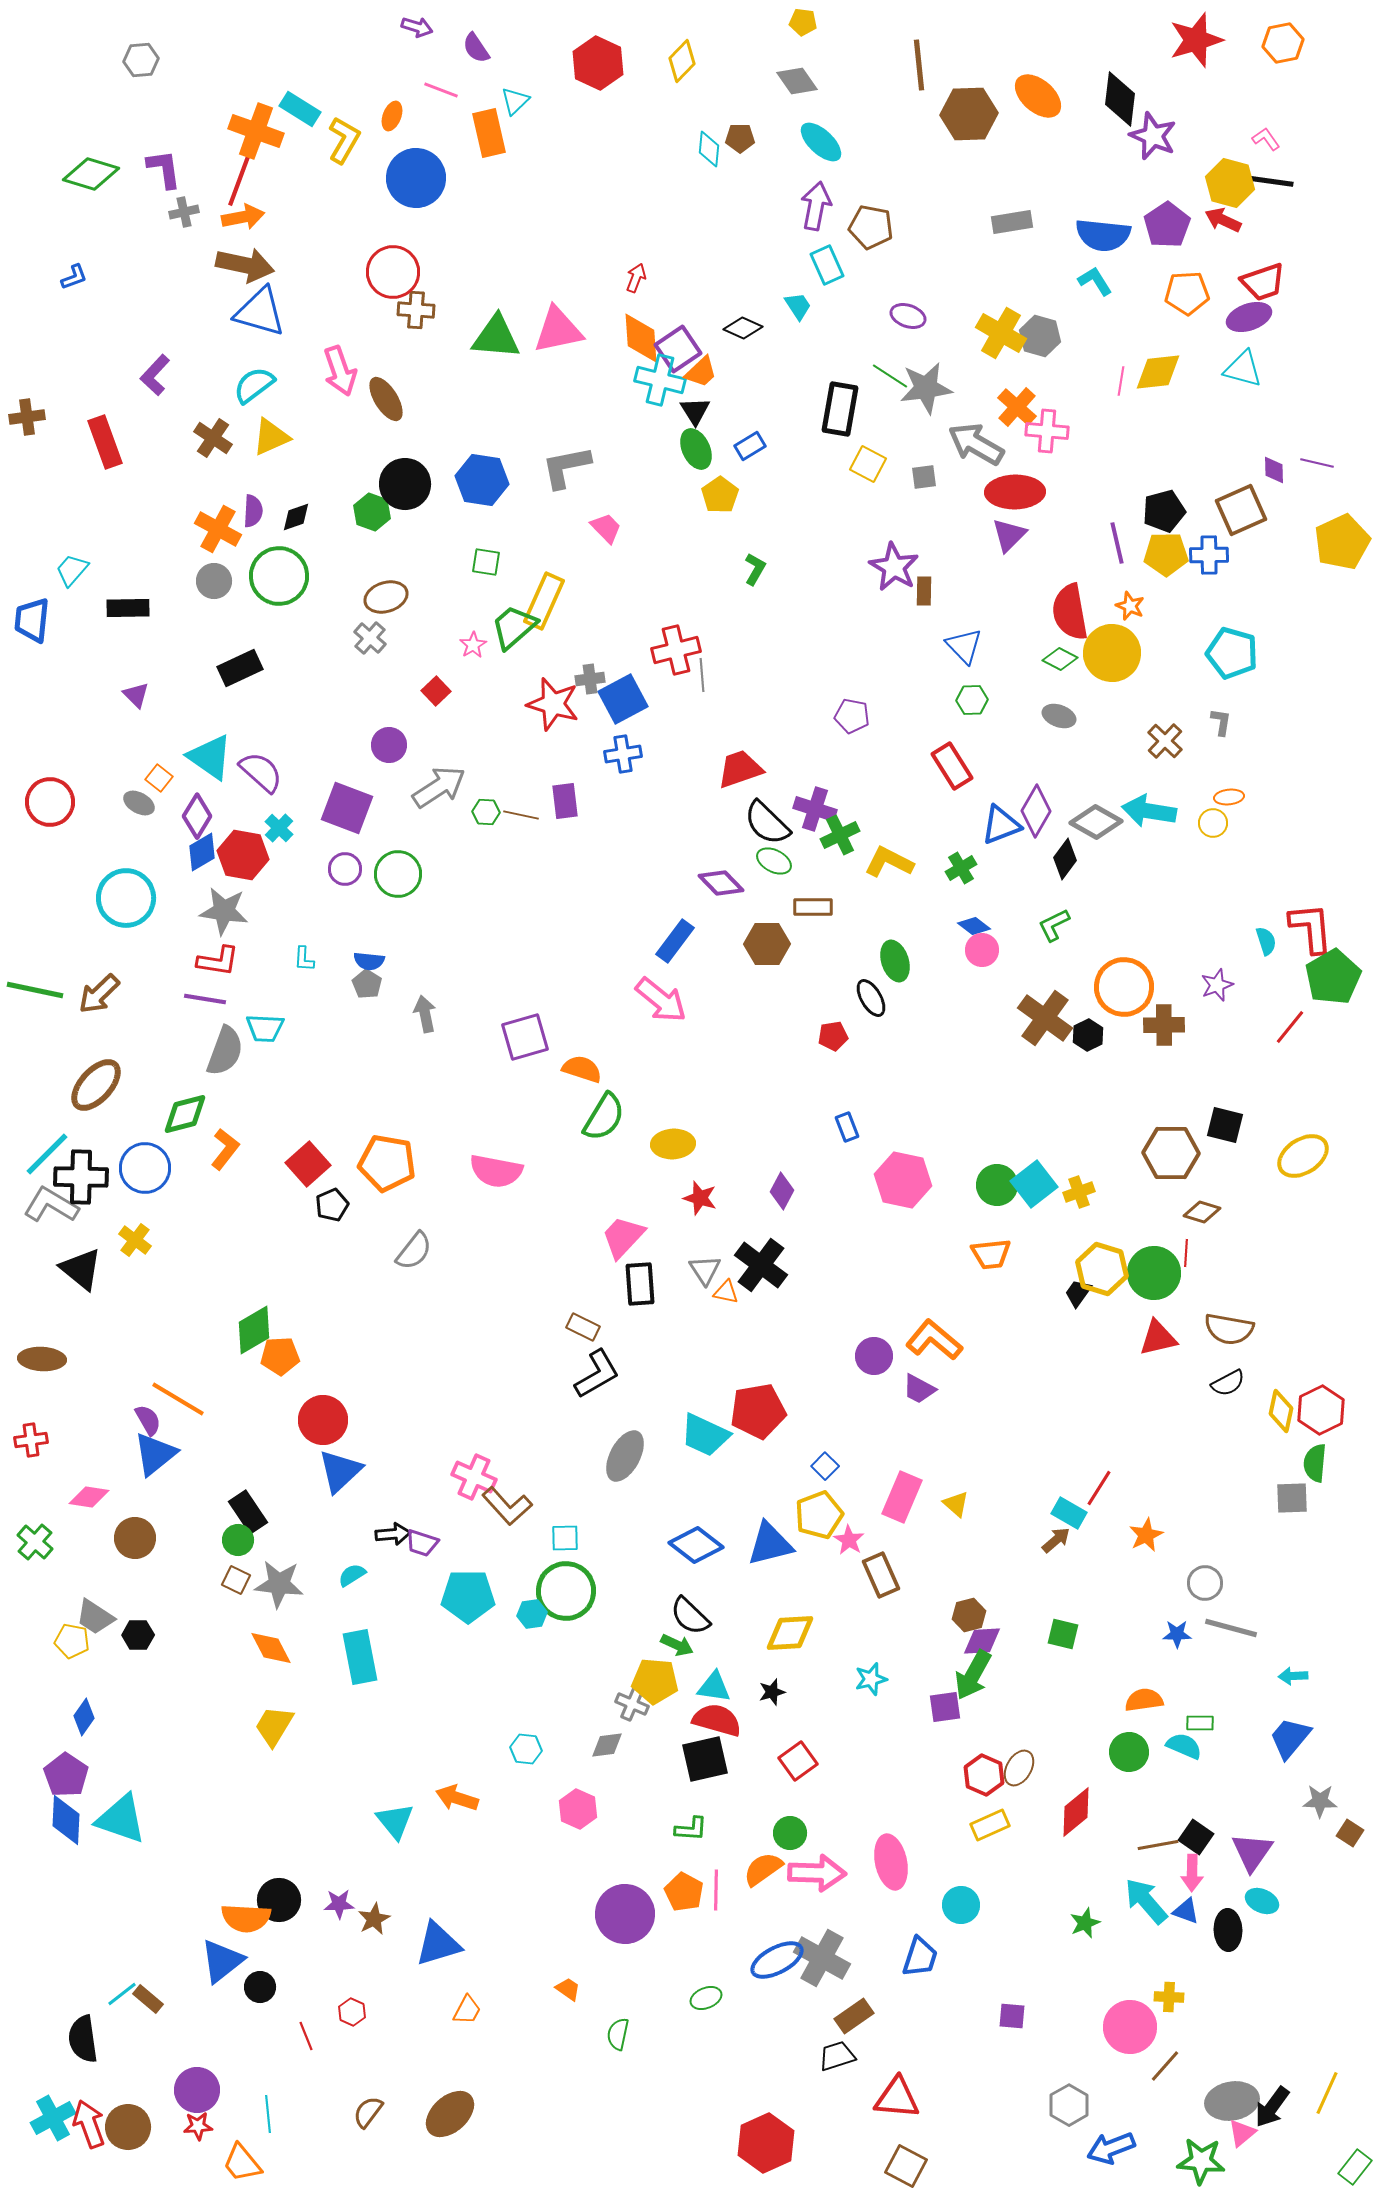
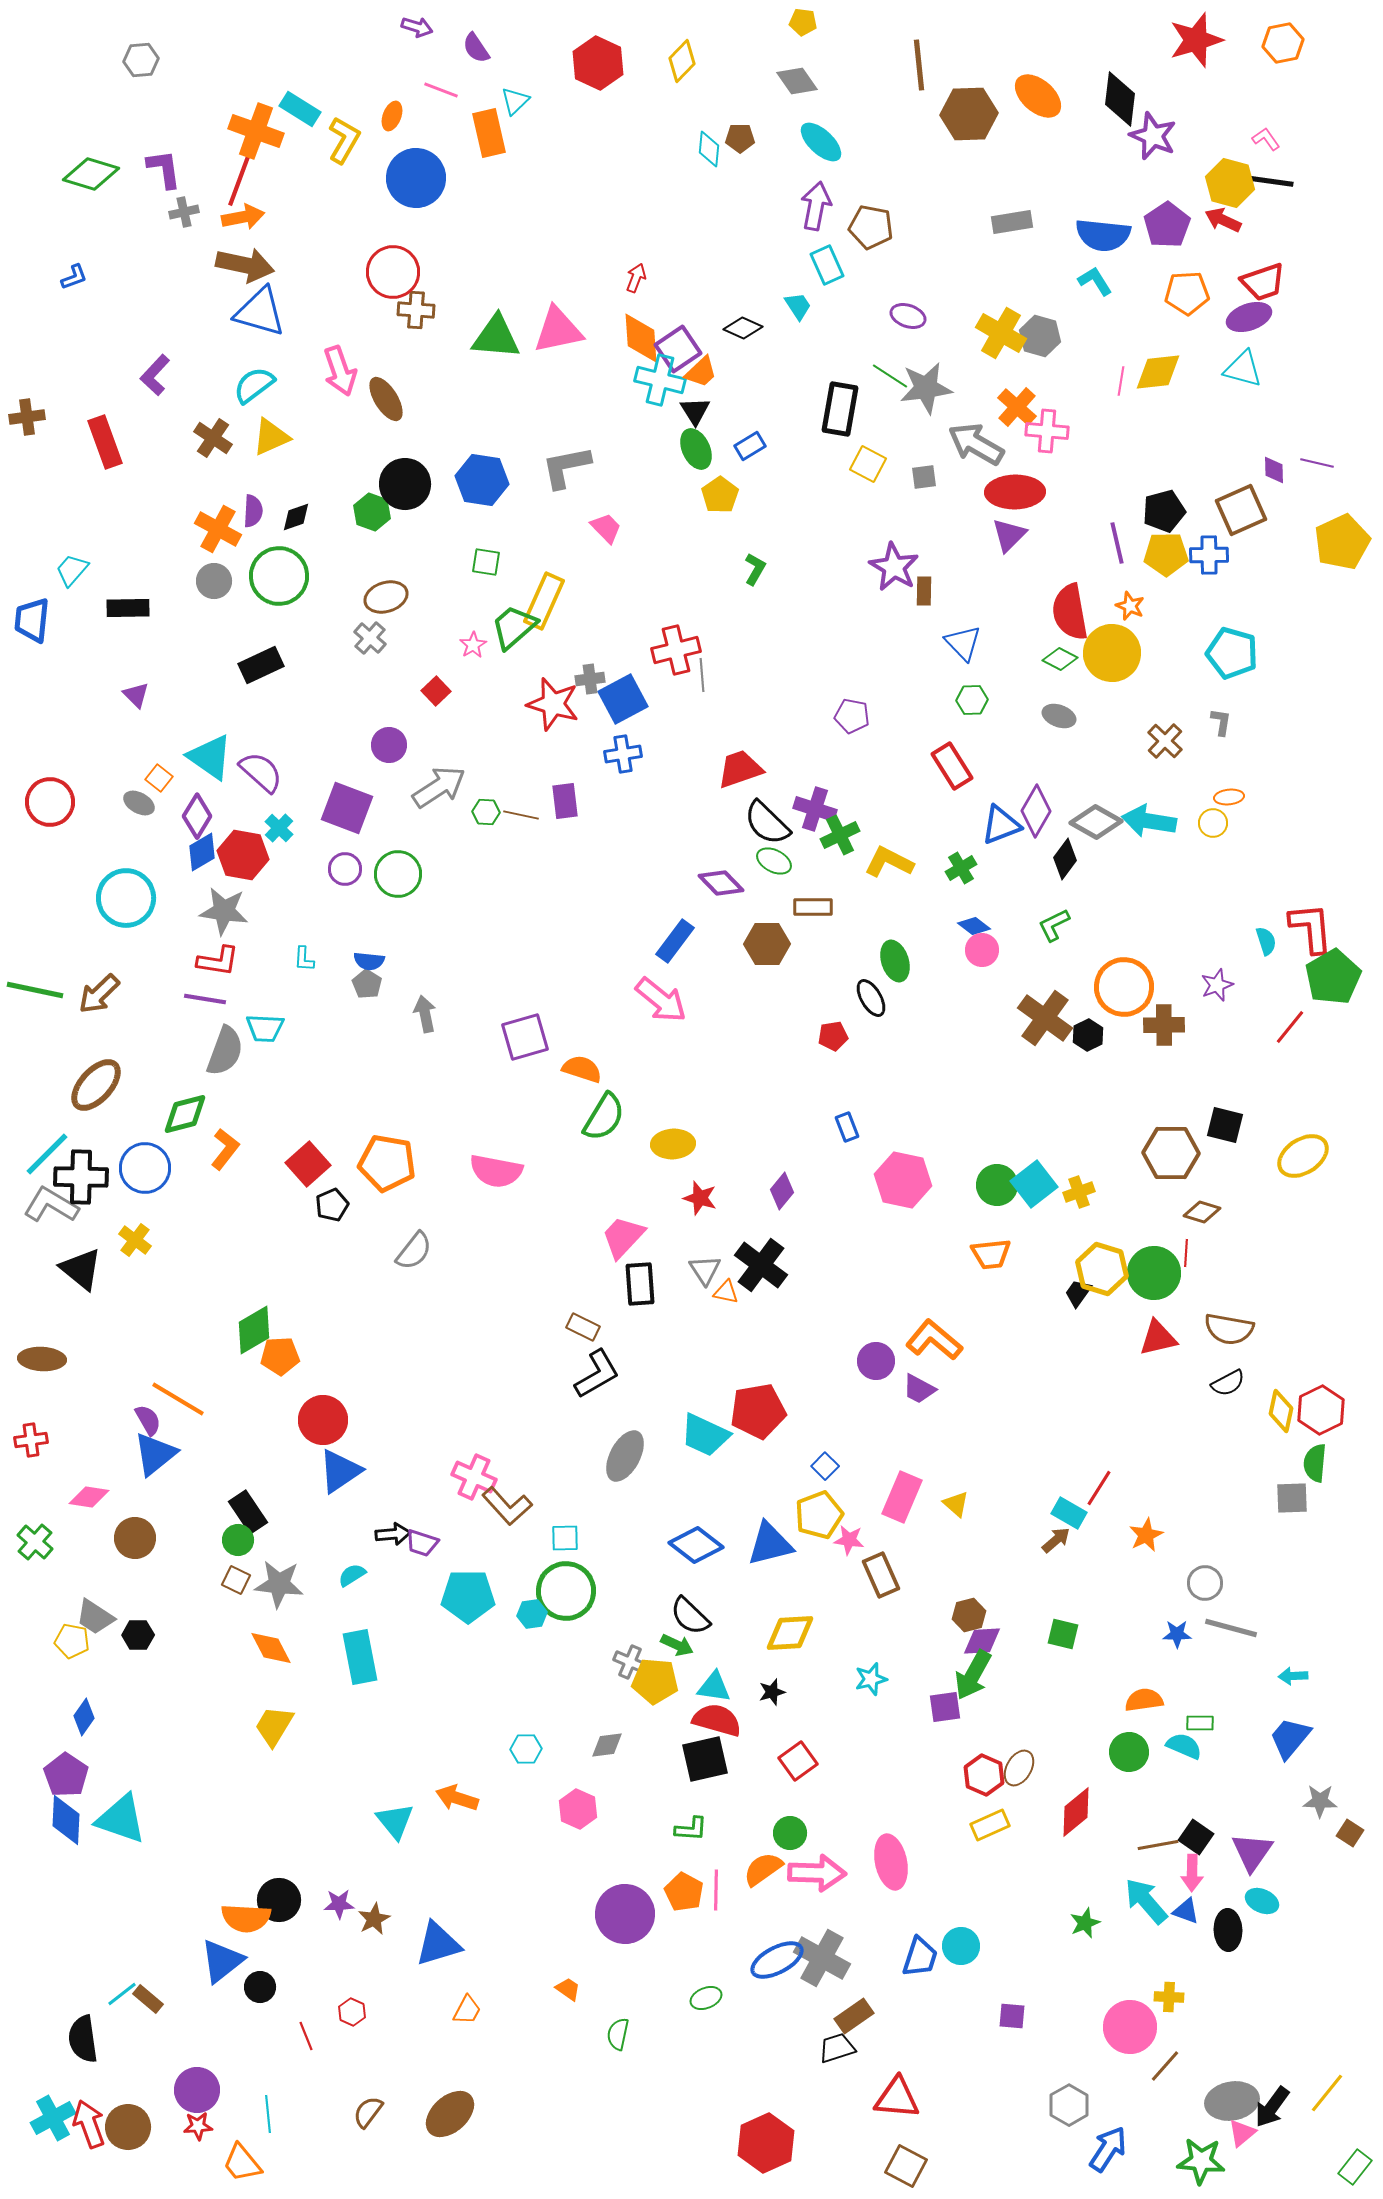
blue triangle at (964, 646): moved 1 px left, 3 px up
black rectangle at (240, 668): moved 21 px right, 3 px up
cyan arrow at (1149, 811): moved 10 px down
purple diamond at (782, 1191): rotated 12 degrees clockwise
purple circle at (874, 1356): moved 2 px right, 5 px down
blue triangle at (340, 1471): rotated 9 degrees clockwise
pink star at (849, 1540): rotated 24 degrees counterclockwise
gray cross at (632, 1704): moved 2 px left, 42 px up
cyan hexagon at (526, 1749): rotated 8 degrees counterclockwise
cyan circle at (961, 1905): moved 41 px down
black trapezoid at (837, 2056): moved 8 px up
yellow line at (1327, 2093): rotated 15 degrees clockwise
blue arrow at (1111, 2148): moved 3 px left, 1 px down; rotated 144 degrees clockwise
